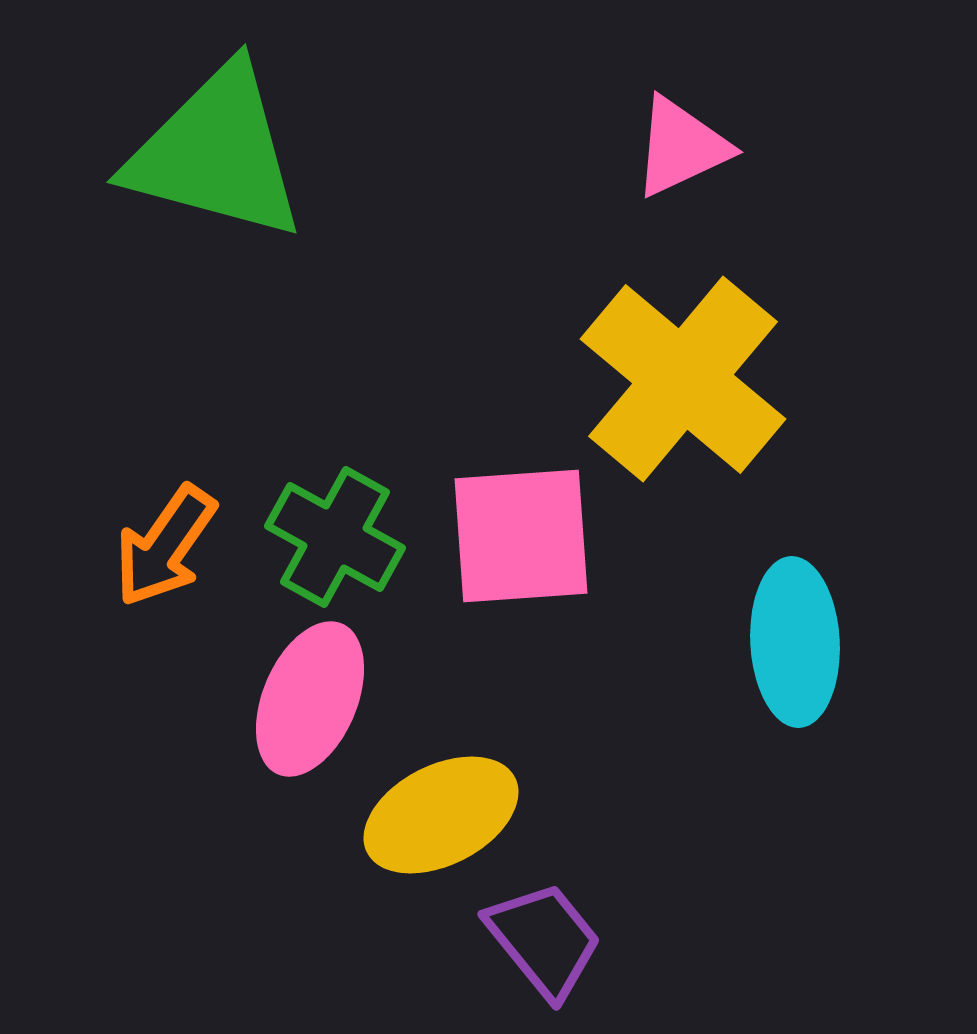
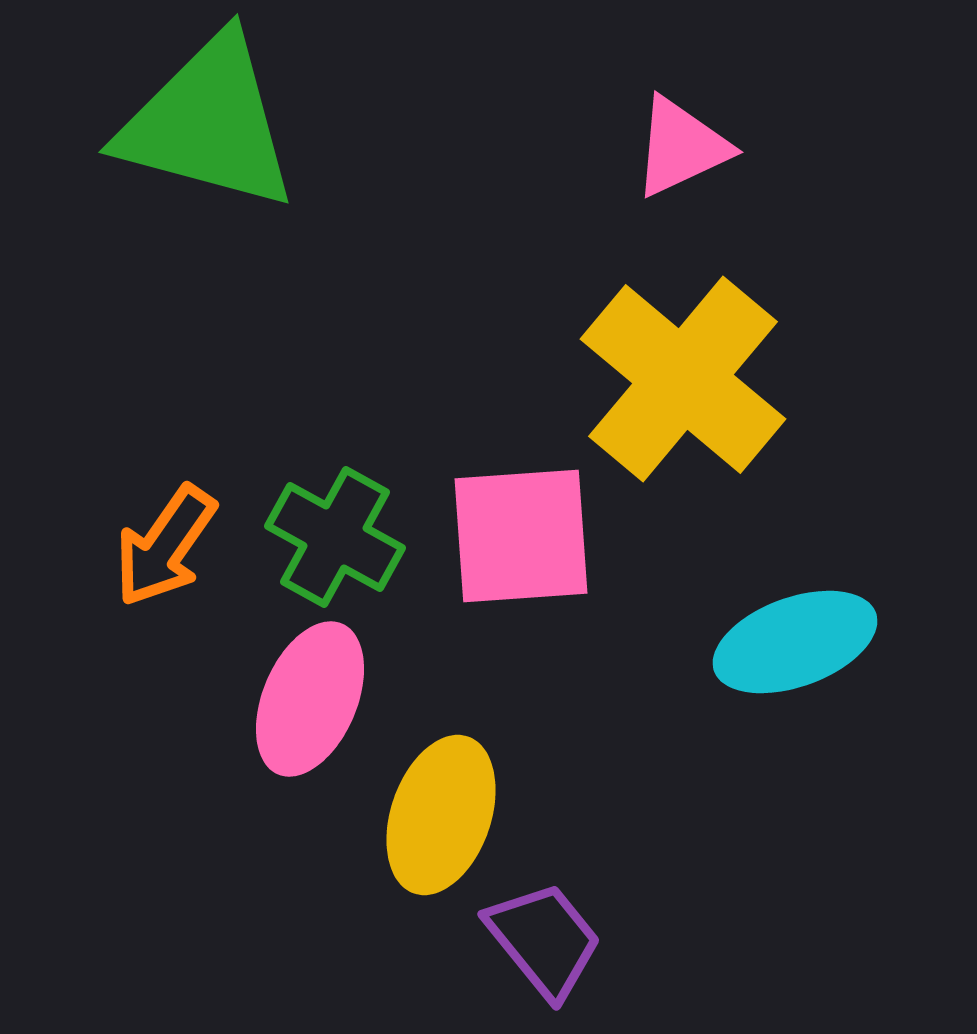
green triangle: moved 8 px left, 30 px up
cyan ellipse: rotated 73 degrees clockwise
yellow ellipse: rotated 44 degrees counterclockwise
